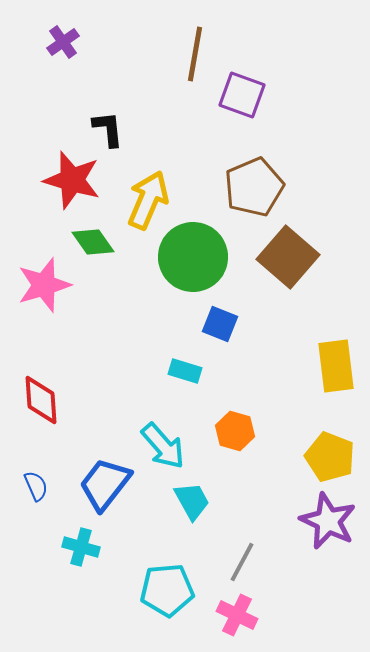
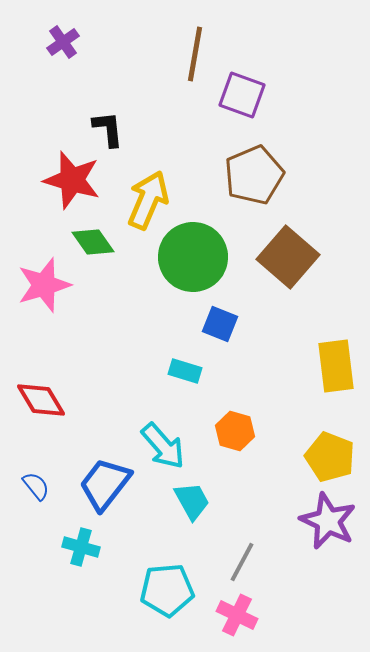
brown pentagon: moved 12 px up
red diamond: rotated 27 degrees counterclockwise
blue semicircle: rotated 16 degrees counterclockwise
